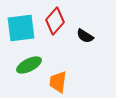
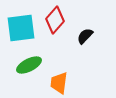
red diamond: moved 1 px up
black semicircle: rotated 102 degrees clockwise
orange trapezoid: moved 1 px right, 1 px down
